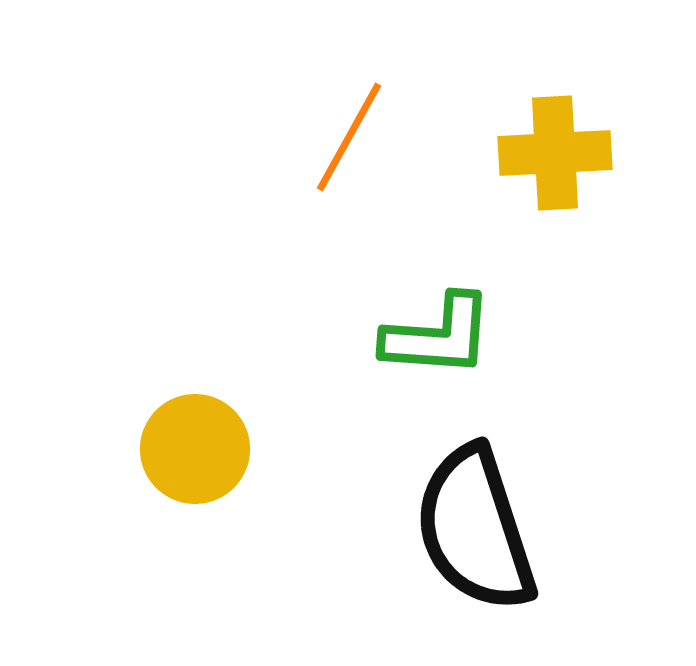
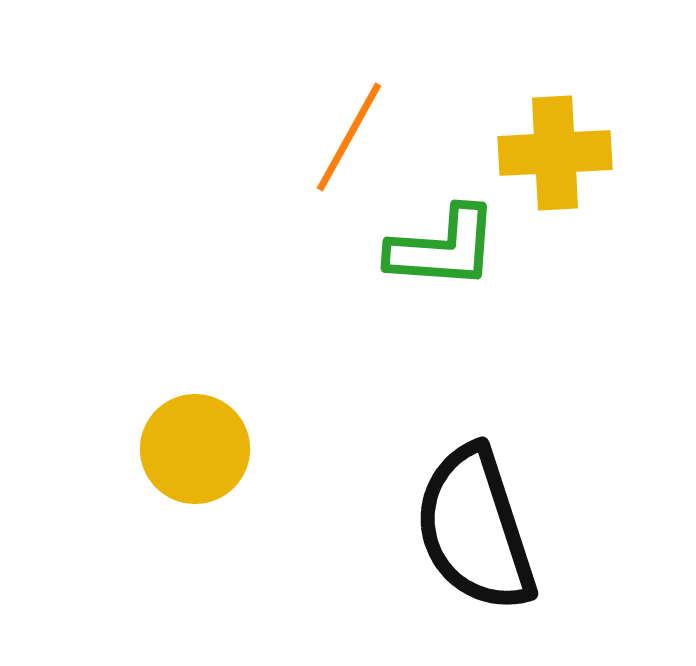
green L-shape: moved 5 px right, 88 px up
